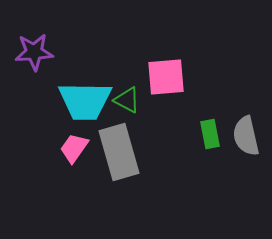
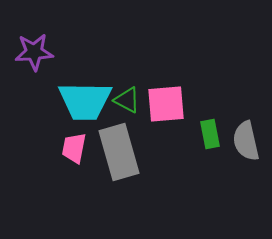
pink square: moved 27 px down
gray semicircle: moved 5 px down
pink trapezoid: rotated 24 degrees counterclockwise
